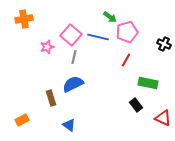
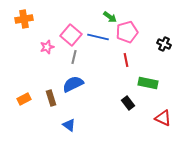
red line: rotated 40 degrees counterclockwise
black rectangle: moved 8 px left, 2 px up
orange rectangle: moved 2 px right, 21 px up
